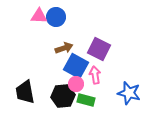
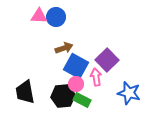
purple square: moved 8 px right, 11 px down; rotated 20 degrees clockwise
pink arrow: moved 1 px right, 2 px down
green rectangle: moved 4 px left; rotated 12 degrees clockwise
